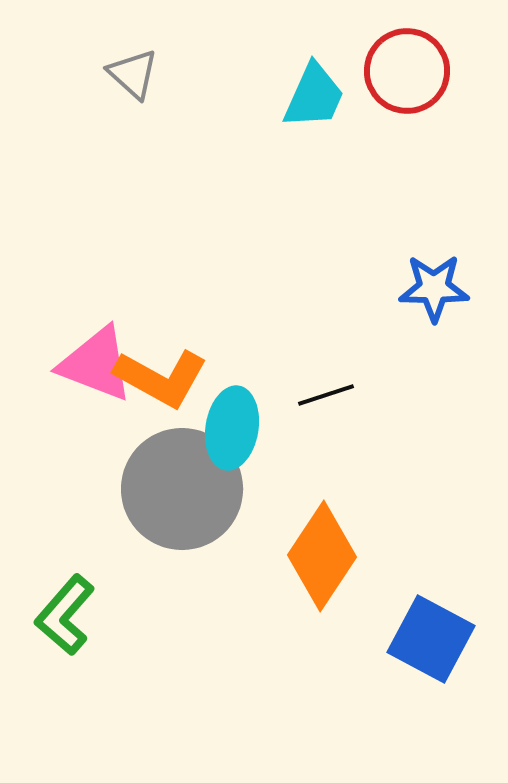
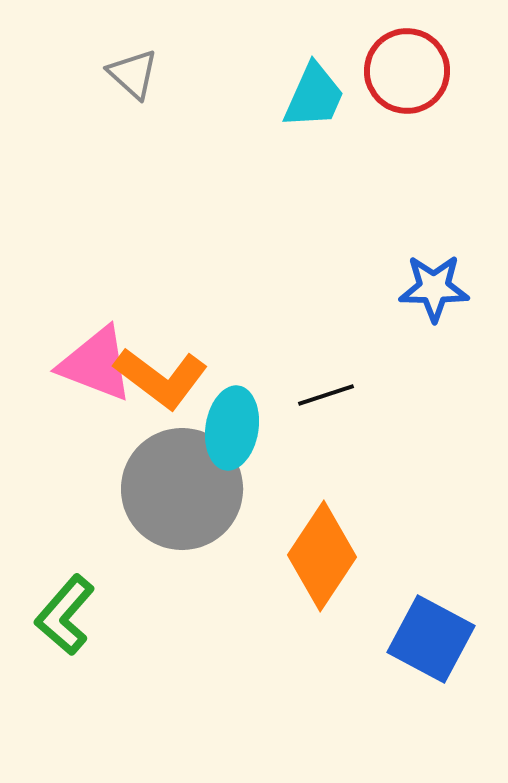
orange L-shape: rotated 8 degrees clockwise
